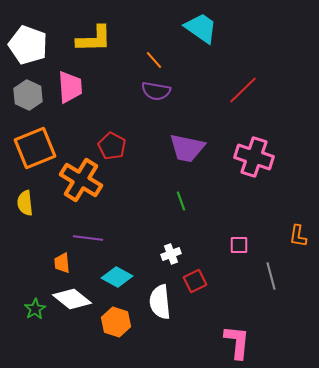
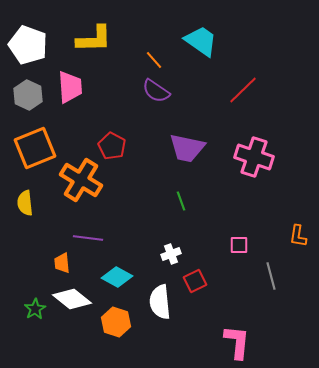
cyan trapezoid: moved 13 px down
purple semicircle: rotated 24 degrees clockwise
